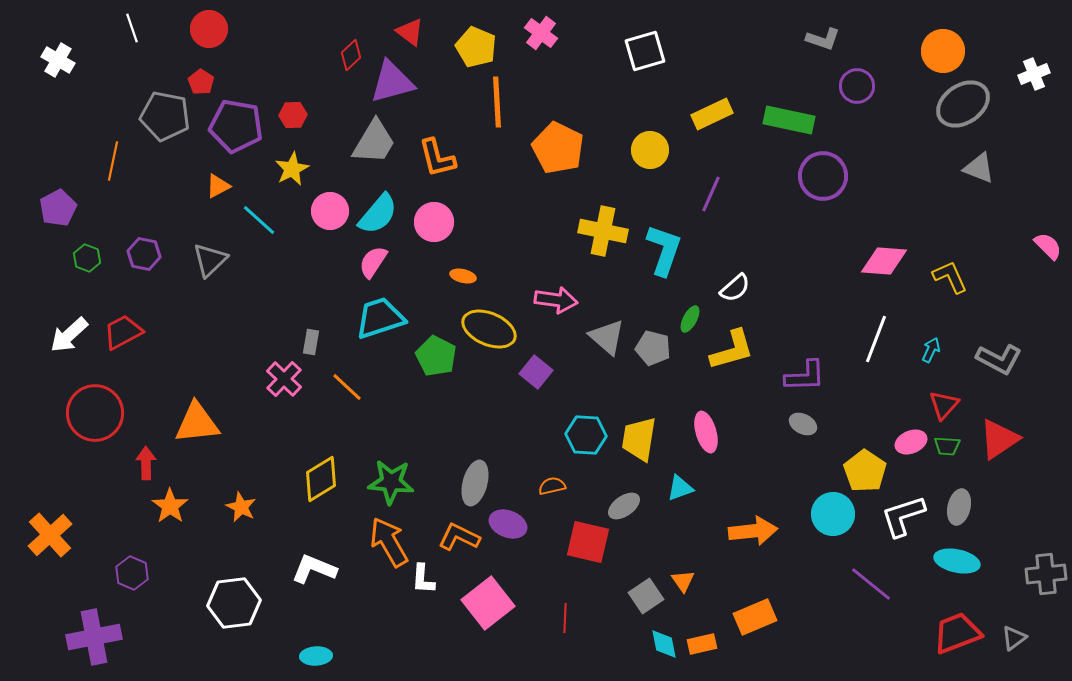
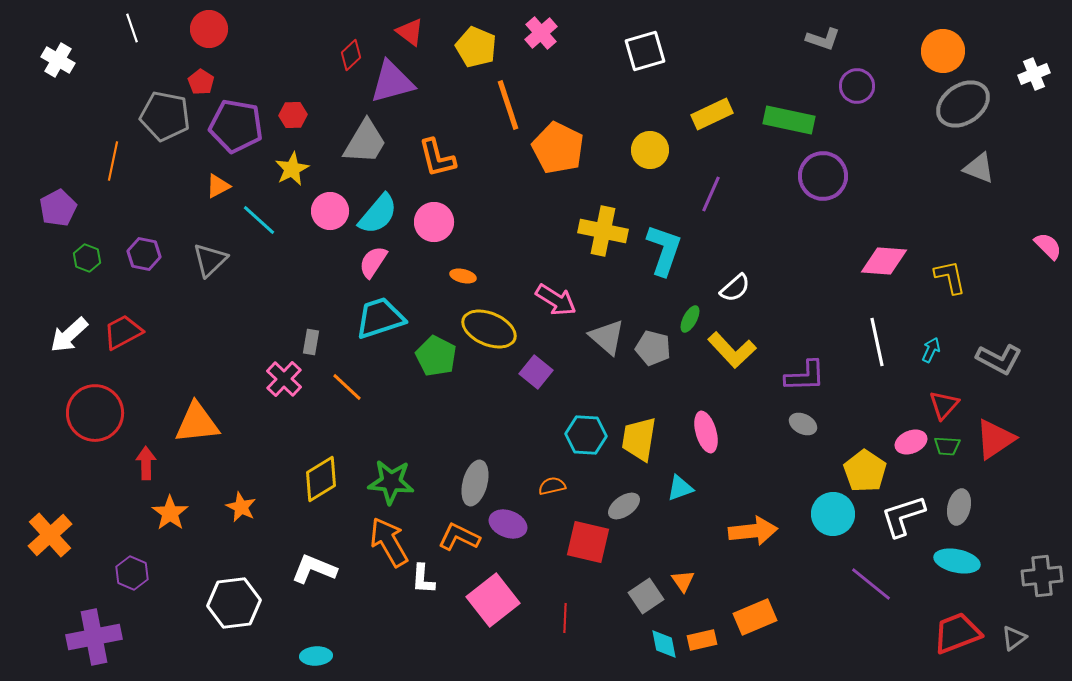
pink cross at (541, 33): rotated 12 degrees clockwise
orange line at (497, 102): moved 11 px right, 3 px down; rotated 15 degrees counterclockwise
gray trapezoid at (374, 142): moved 9 px left
yellow L-shape at (950, 277): rotated 12 degrees clockwise
pink arrow at (556, 300): rotated 24 degrees clockwise
white line at (876, 339): moved 1 px right, 3 px down; rotated 33 degrees counterclockwise
yellow L-shape at (732, 350): rotated 63 degrees clockwise
red triangle at (999, 439): moved 4 px left
orange star at (170, 506): moved 7 px down
gray cross at (1046, 574): moved 4 px left, 2 px down
pink square at (488, 603): moved 5 px right, 3 px up
orange rectangle at (702, 644): moved 4 px up
